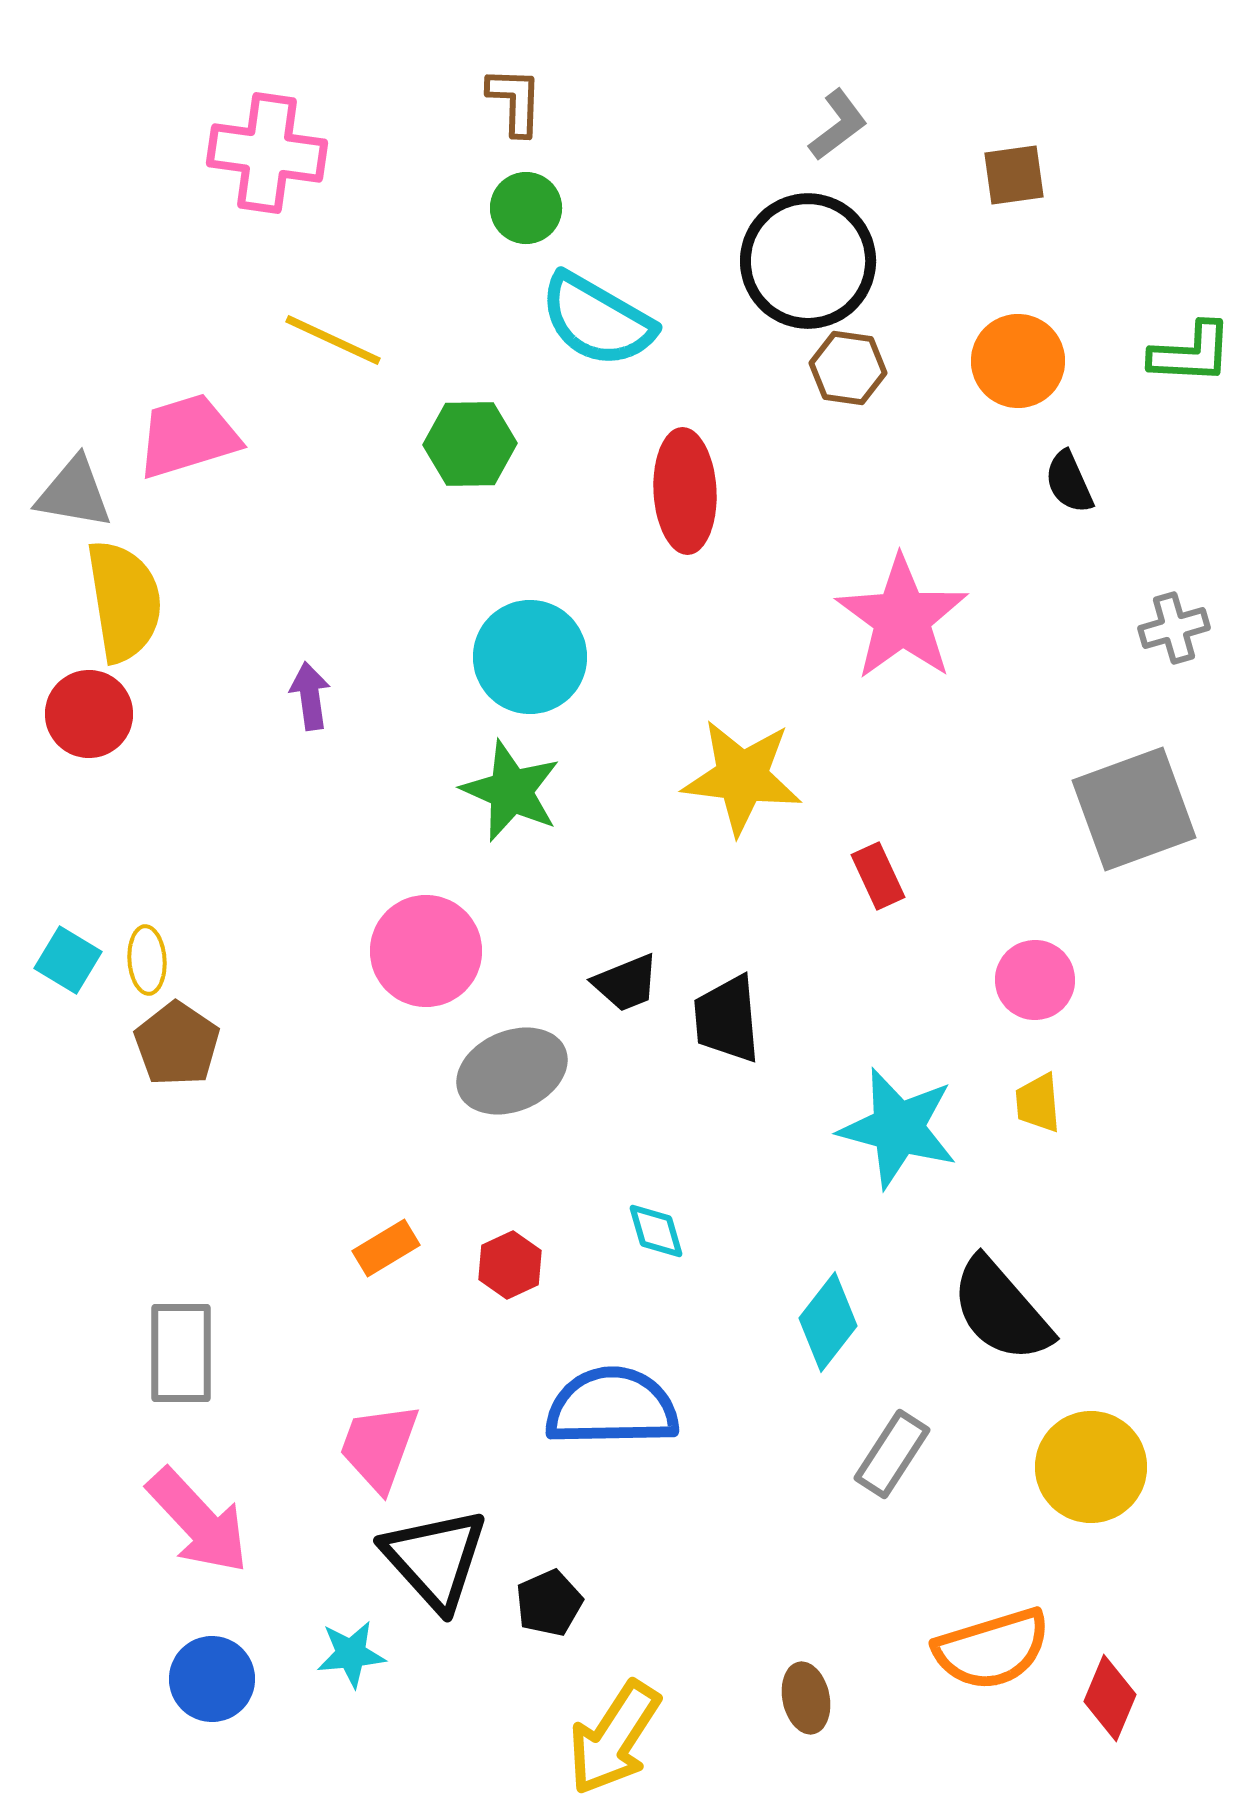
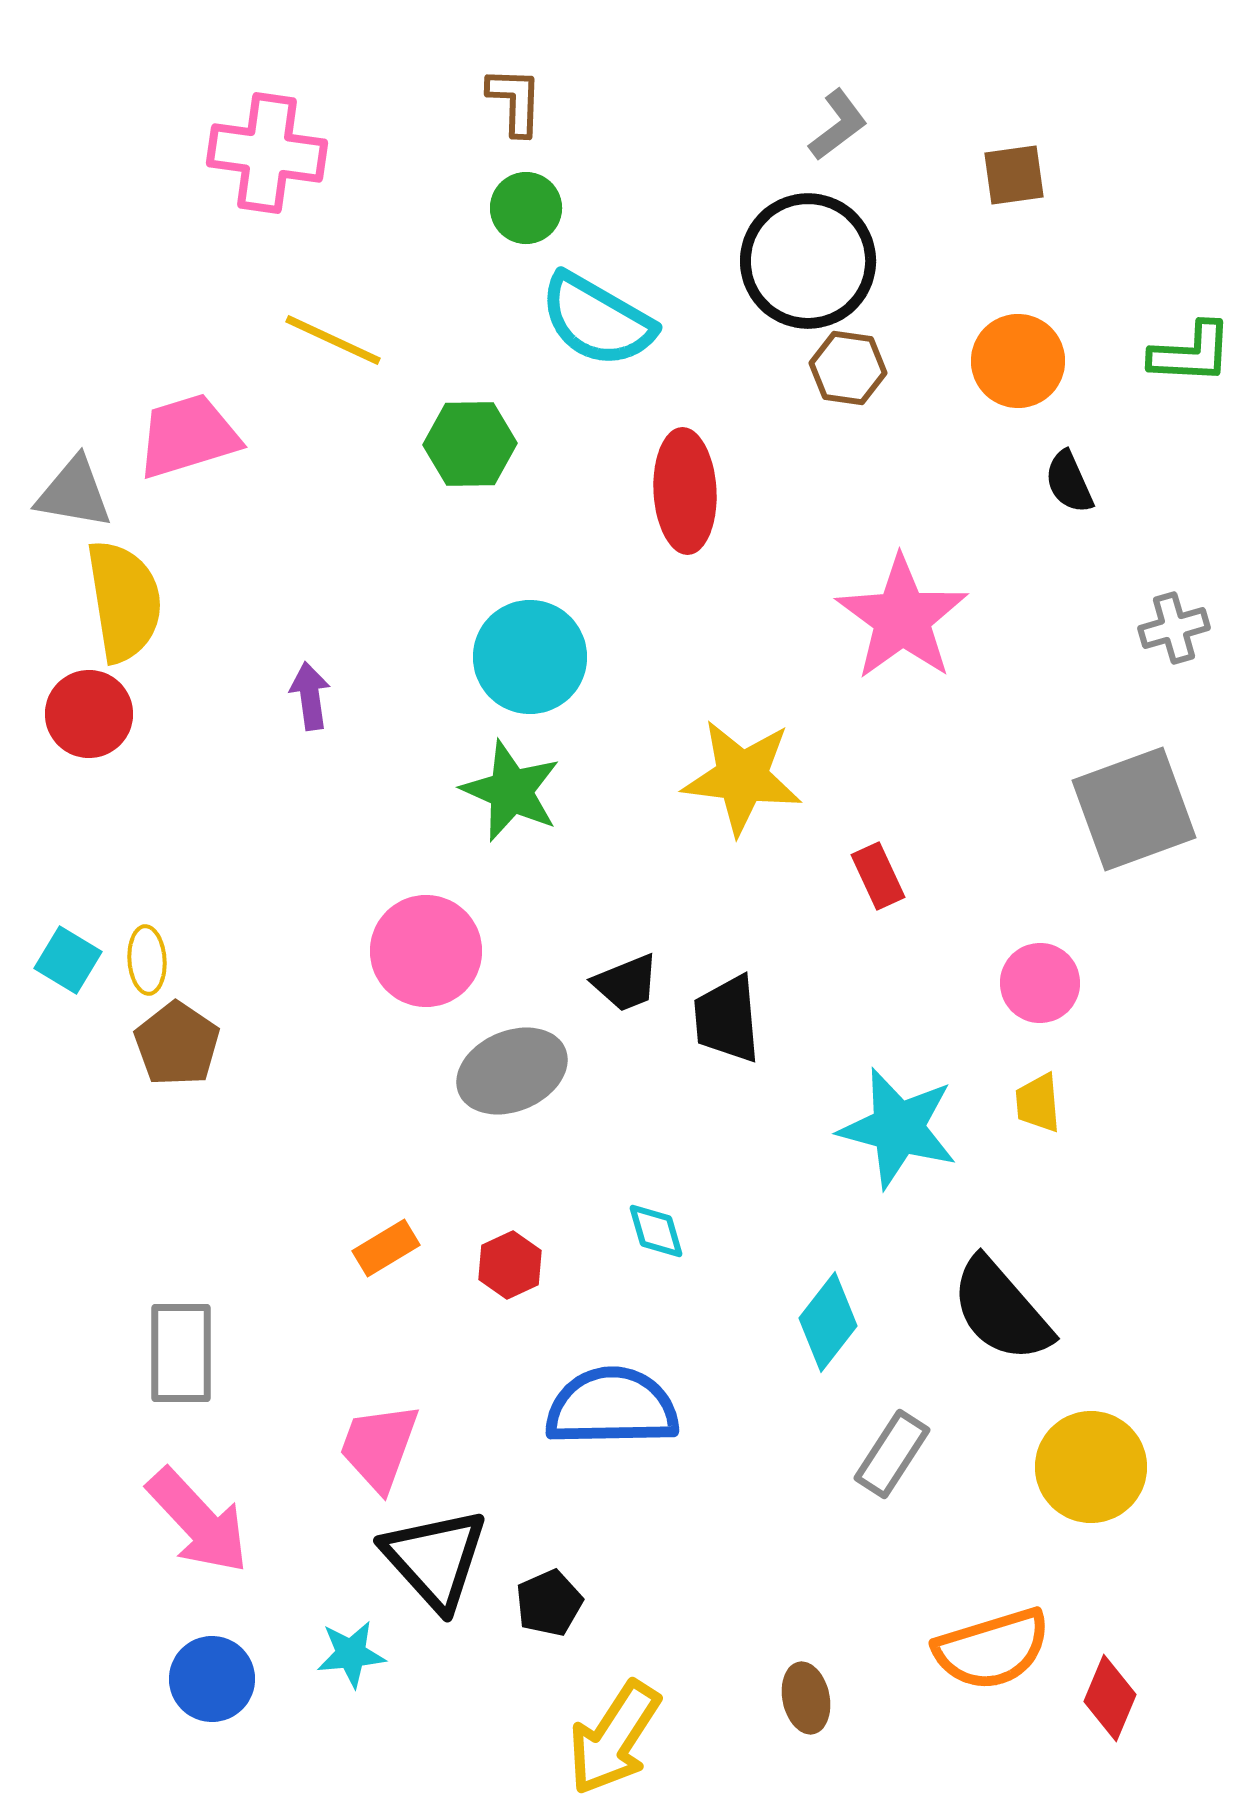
pink circle at (1035, 980): moved 5 px right, 3 px down
